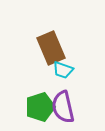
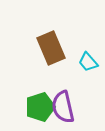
cyan trapezoid: moved 25 px right, 8 px up; rotated 30 degrees clockwise
